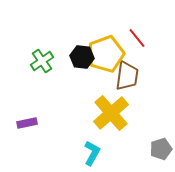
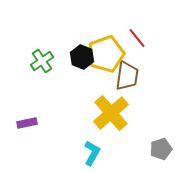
black hexagon: rotated 15 degrees clockwise
